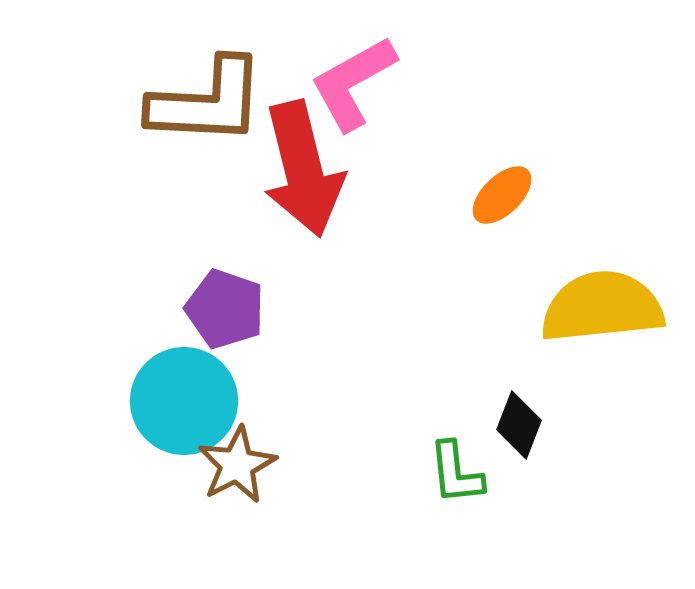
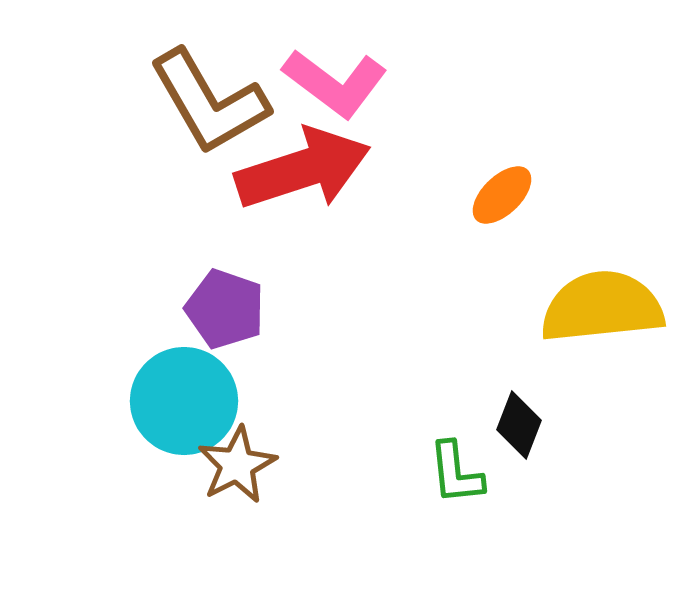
pink L-shape: moved 18 px left; rotated 114 degrees counterclockwise
brown L-shape: moved 2 px right; rotated 57 degrees clockwise
red arrow: rotated 94 degrees counterclockwise
